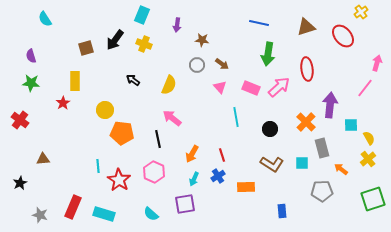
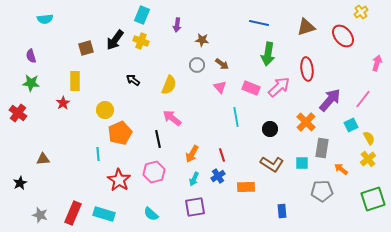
cyan semicircle at (45, 19): rotated 63 degrees counterclockwise
yellow cross at (144, 44): moved 3 px left, 3 px up
pink line at (365, 88): moved 2 px left, 11 px down
purple arrow at (330, 105): moved 5 px up; rotated 35 degrees clockwise
red cross at (20, 120): moved 2 px left, 7 px up
cyan square at (351, 125): rotated 24 degrees counterclockwise
orange pentagon at (122, 133): moved 2 px left; rotated 30 degrees counterclockwise
gray rectangle at (322, 148): rotated 24 degrees clockwise
cyan line at (98, 166): moved 12 px up
pink hexagon at (154, 172): rotated 20 degrees clockwise
purple square at (185, 204): moved 10 px right, 3 px down
red rectangle at (73, 207): moved 6 px down
